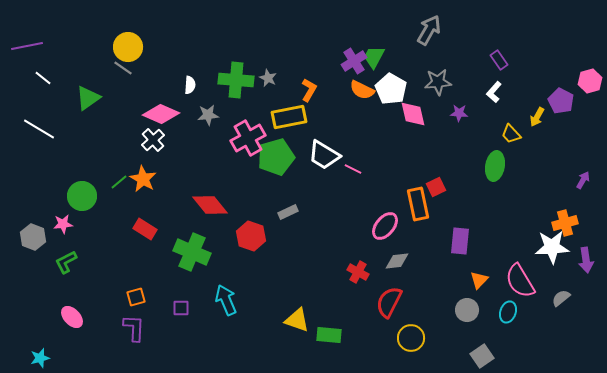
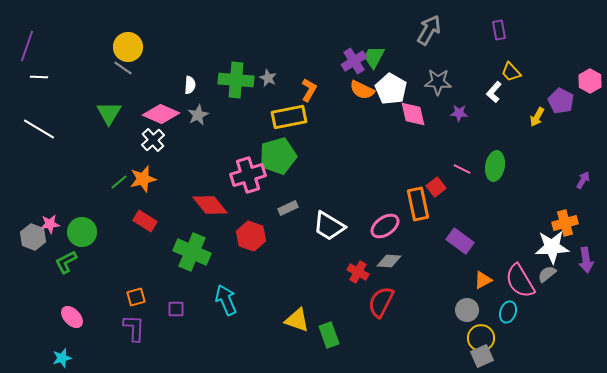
purple line at (27, 46): rotated 60 degrees counterclockwise
purple rectangle at (499, 60): moved 30 px up; rotated 24 degrees clockwise
white line at (43, 78): moved 4 px left, 1 px up; rotated 36 degrees counterclockwise
pink hexagon at (590, 81): rotated 15 degrees counterclockwise
gray star at (438, 82): rotated 8 degrees clockwise
green triangle at (88, 98): moved 21 px right, 15 px down; rotated 24 degrees counterclockwise
gray star at (208, 115): moved 10 px left; rotated 20 degrees counterclockwise
yellow trapezoid at (511, 134): moved 62 px up
pink cross at (248, 138): moved 37 px down; rotated 12 degrees clockwise
white trapezoid at (324, 155): moved 5 px right, 71 px down
green pentagon at (276, 157): moved 2 px right, 1 px up
pink line at (353, 169): moved 109 px right
orange star at (143, 179): rotated 28 degrees clockwise
red square at (436, 187): rotated 12 degrees counterclockwise
green circle at (82, 196): moved 36 px down
gray rectangle at (288, 212): moved 4 px up
pink star at (63, 224): moved 13 px left
pink ellipse at (385, 226): rotated 16 degrees clockwise
red rectangle at (145, 229): moved 8 px up
purple rectangle at (460, 241): rotated 60 degrees counterclockwise
gray diamond at (397, 261): moved 8 px left; rotated 10 degrees clockwise
orange triangle at (479, 280): moved 4 px right; rotated 18 degrees clockwise
gray semicircle at (561, 298): moved 14 px left, 24 px up
red semicircle at (389, 302): moved 8 px left
purple square at (181, 308): moved 5 px left, 1 px down
green rectangle at (329, 335): rotated 65 degrees clockwise
yellow circle at (411, 338): moved 70 px right
gray square at (482, 356): rotated 10 degrees clockwise
cyan star at (40, 358): moved 22 px right
